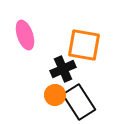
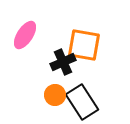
pink ellipse: rotated 52 degrees clockwise
black cross: moved 7 px up
black rectangle: moved 3 px right
